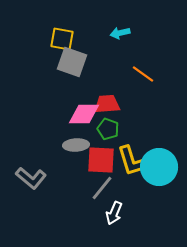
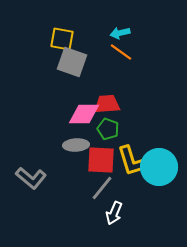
orange line: moved 22 px left, 22 px up
